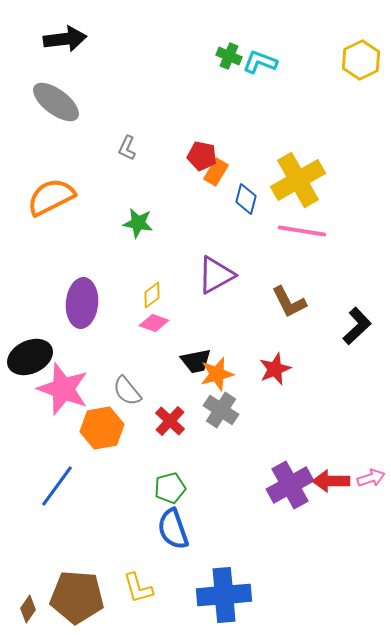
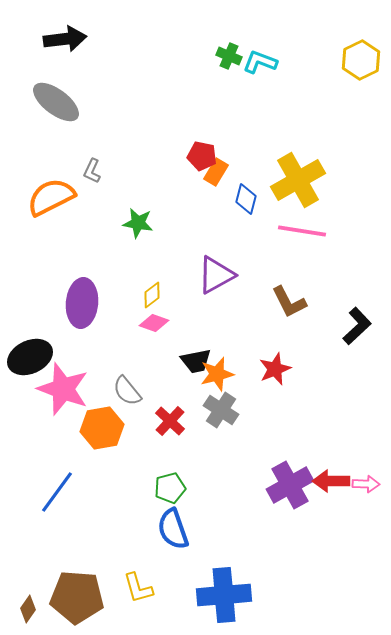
gray L-shape: moved 35 px left, 23 px down
pink arrow: moved 5 px left, 6 px down; rotated 20 degrees clockwise
blue line: moved 6 px down
